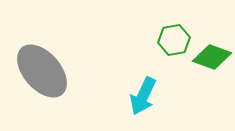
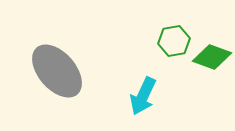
green hexagon: moved 1 px down
gray ellipse: moved 15 px right
